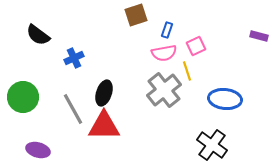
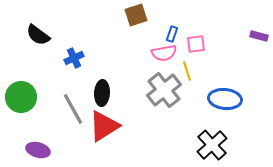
blue rectangle: moved 5 px right, 4 px down
pink square: moved 2 px up; rotated 18 degrees clockwise
black ellipse: moved 2 px left; rotated 15 degrees counterclockwise
green circle: moved 2 px left
red triangle: rotated 32 degrees counterclockwise
black cross: rotated 12 degrees clockwise
